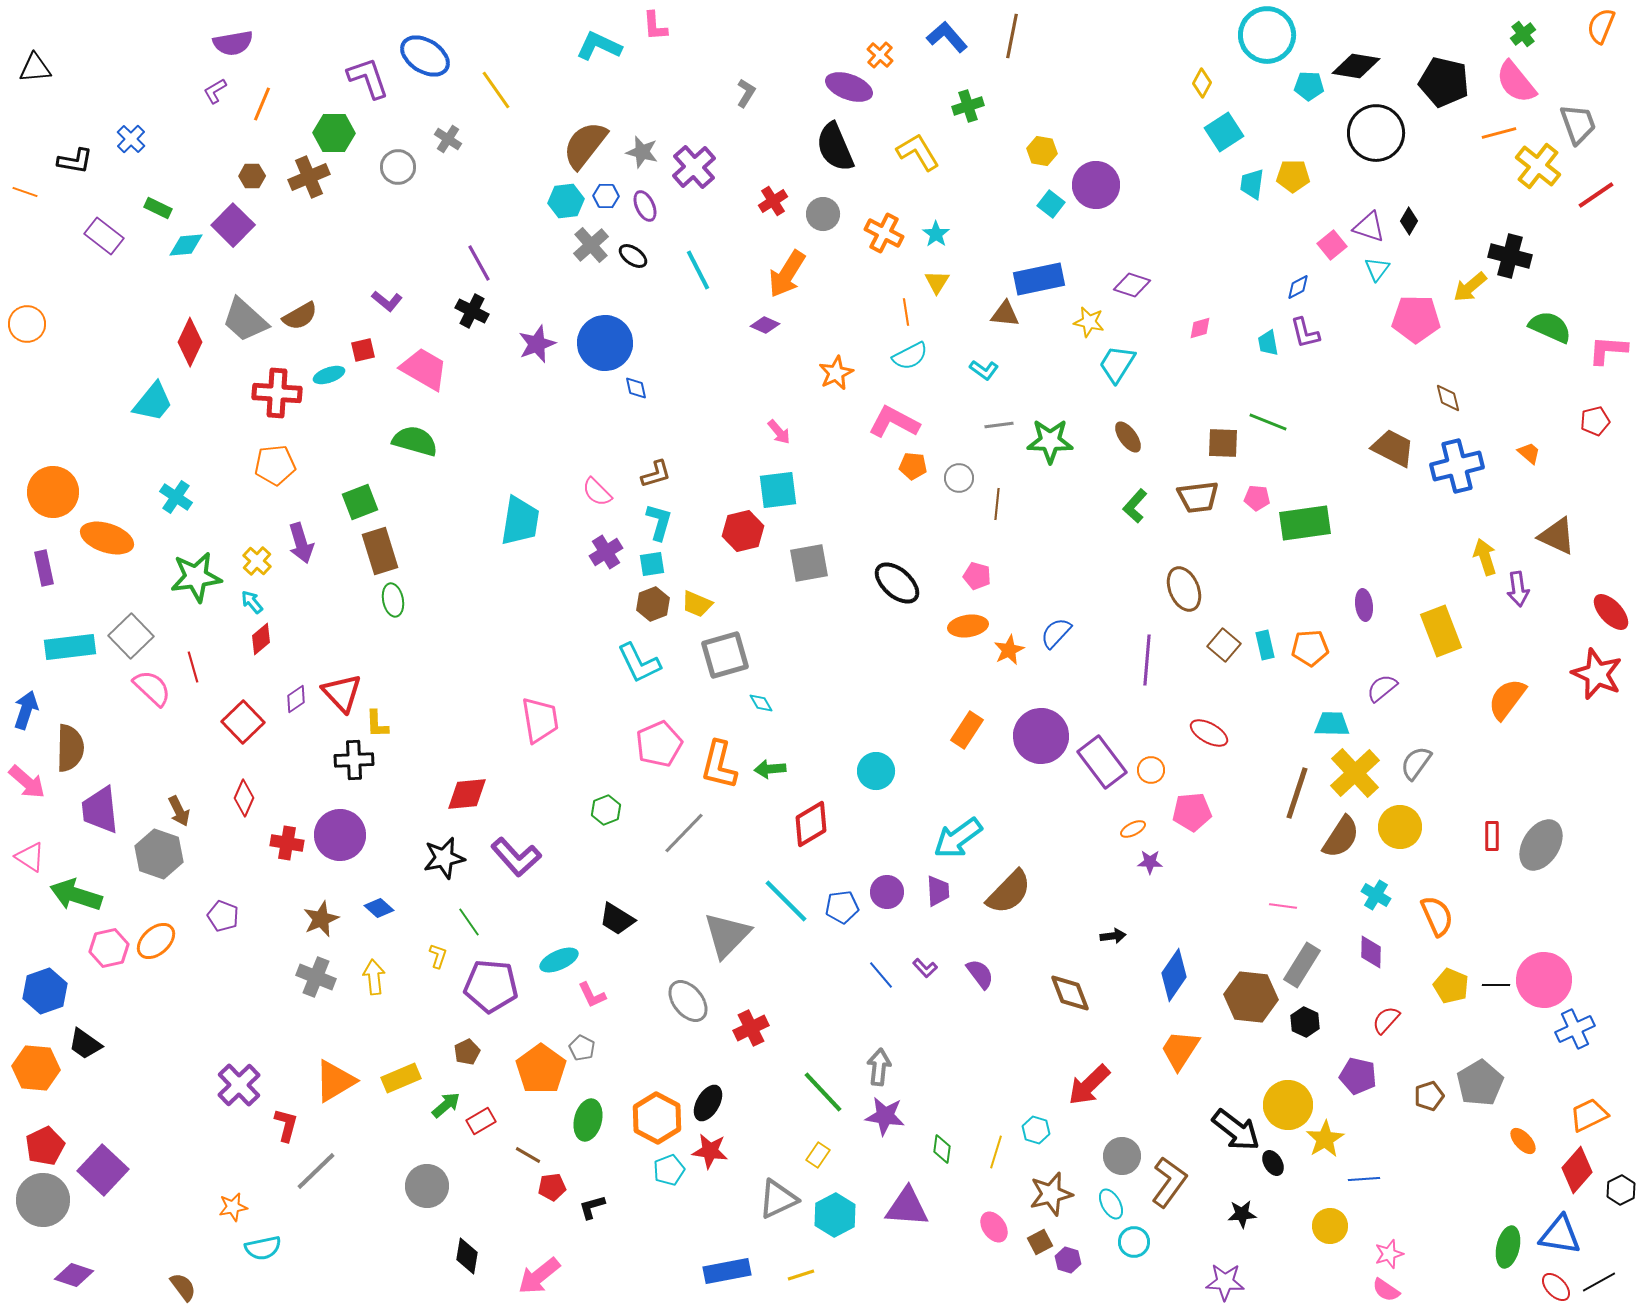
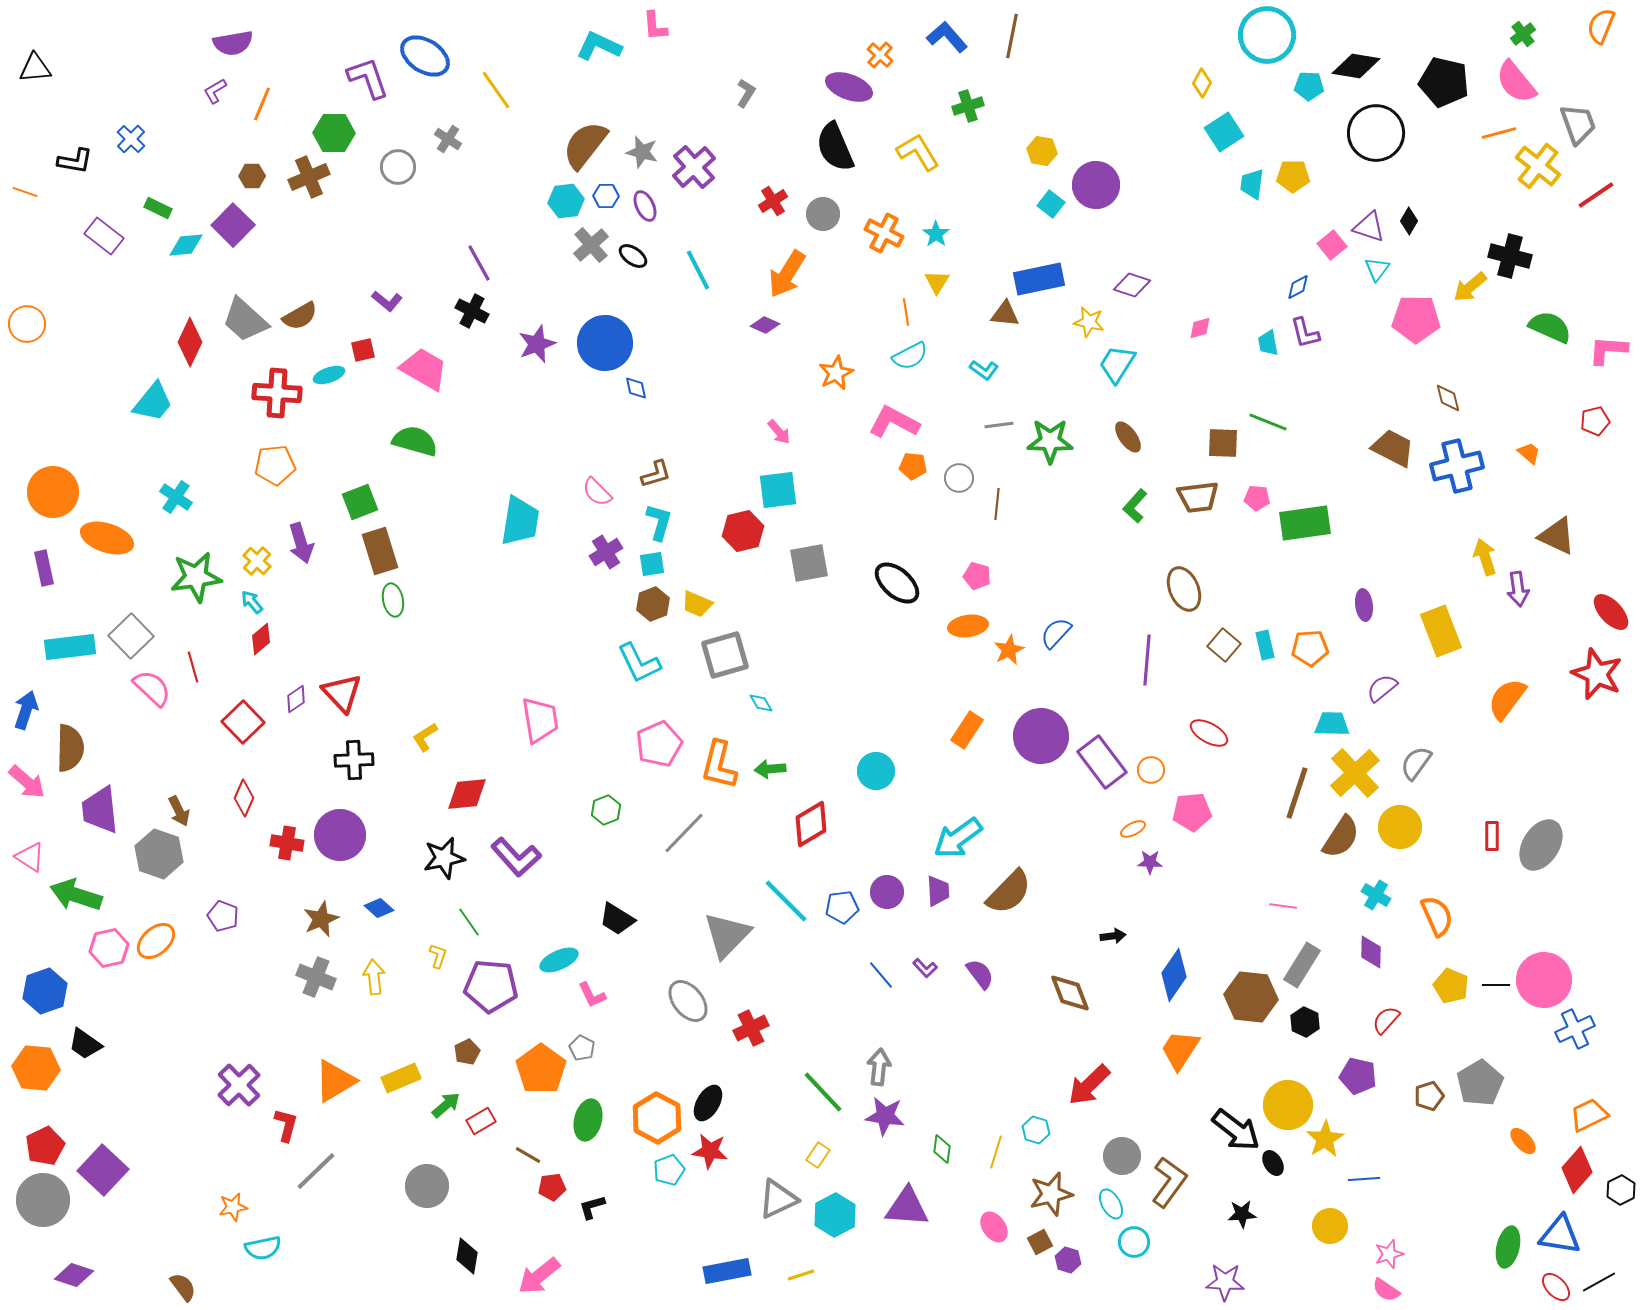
yellow L-shape at (377, 724): moved 48 px right, 13 px down; rotated 60 degrees clockwise
